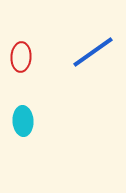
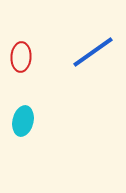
cyan ellipse: rotated 16 degrees clockwise
